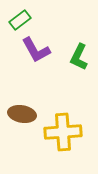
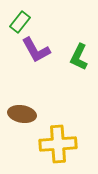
green rectangle: moved 2 px down; rotated 15 degrees counterclockwise
yellow cross: moved 5 px left, 12 px down
